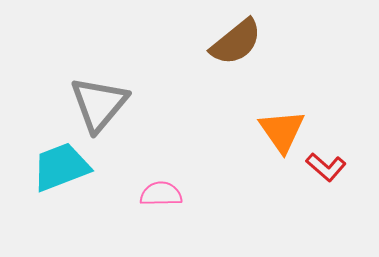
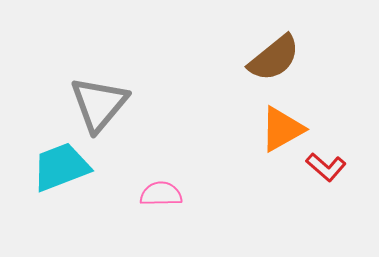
brown semicircle: moved 38 px right, 16 px down
orange triangle: moved 2 px up; rotated 36 degrees clockwise
